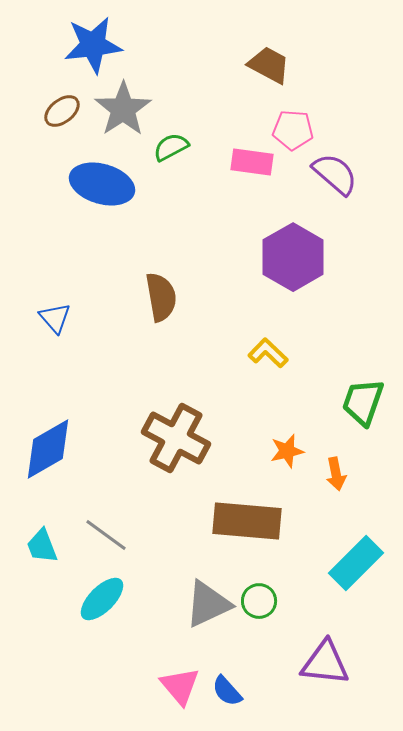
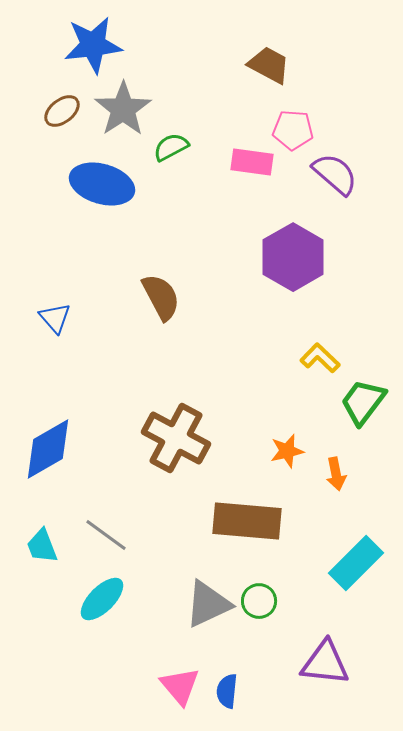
brown semicircle: rotated 18 degrees counterclockwise
yellow L-shape: moved 52 px right, 5 px down
green trapezoid: rotated 18 degrees clockwise
blue semicircle: rotated 48 degrees clockwise
